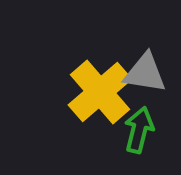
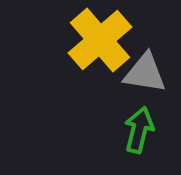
yellow cross: moved 52 px up
